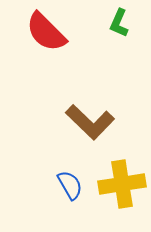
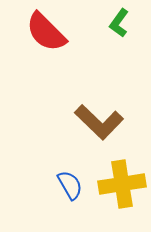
green L-shape: rotated 12 degrees clockwise
brown L-shape: moved 9 px right
